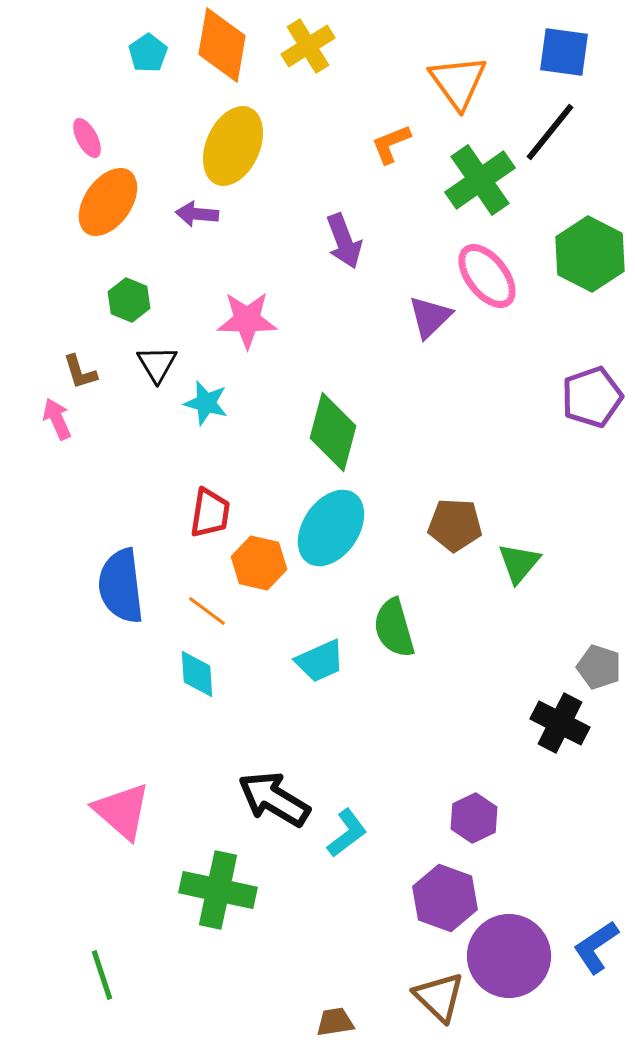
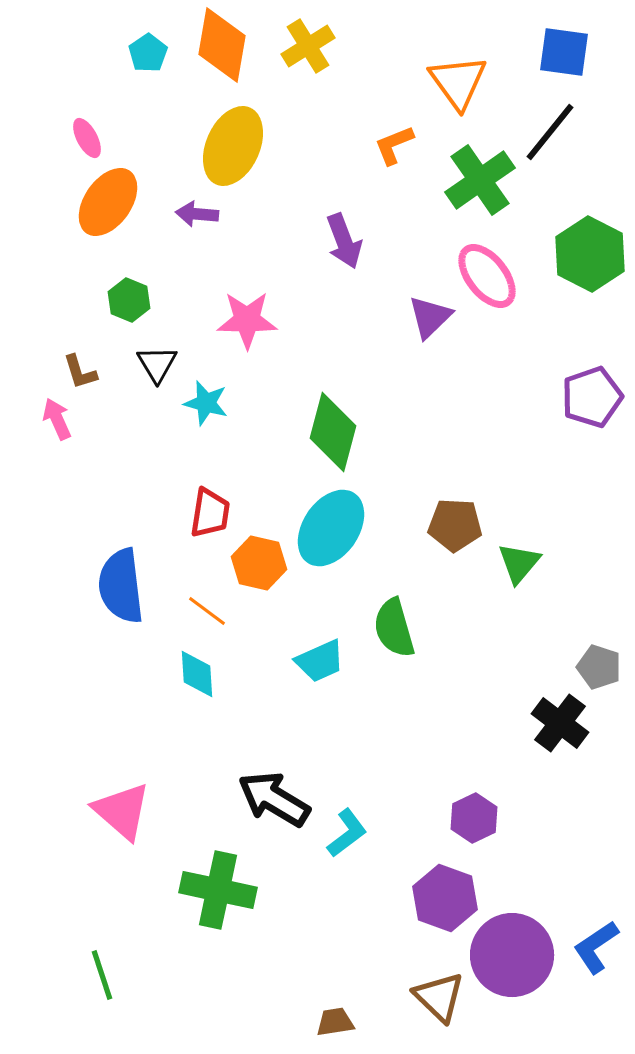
orange L-shape at (391, 144): moved 3 px right, 1 px down
black cross at (560, 723): rotated 10 degrees clockwise
purple circle at (509, 956): moved 3 px right, 1 px up
